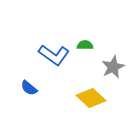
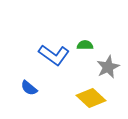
gray star: moved 5 px left
